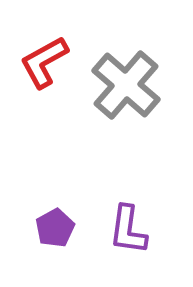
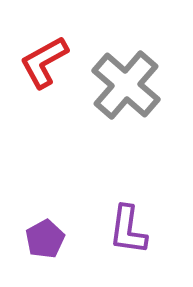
purple pentagon: moved 10 px left, 11 px down
